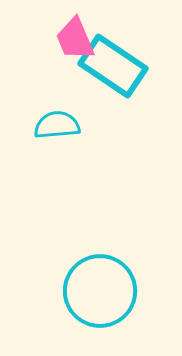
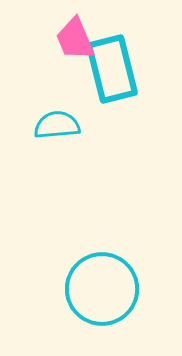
cyan rectangle: moved 1 px left, 3 px down; rotated 42 degrees clockwise
cyan circle: moved 2 px right, 2 px up
